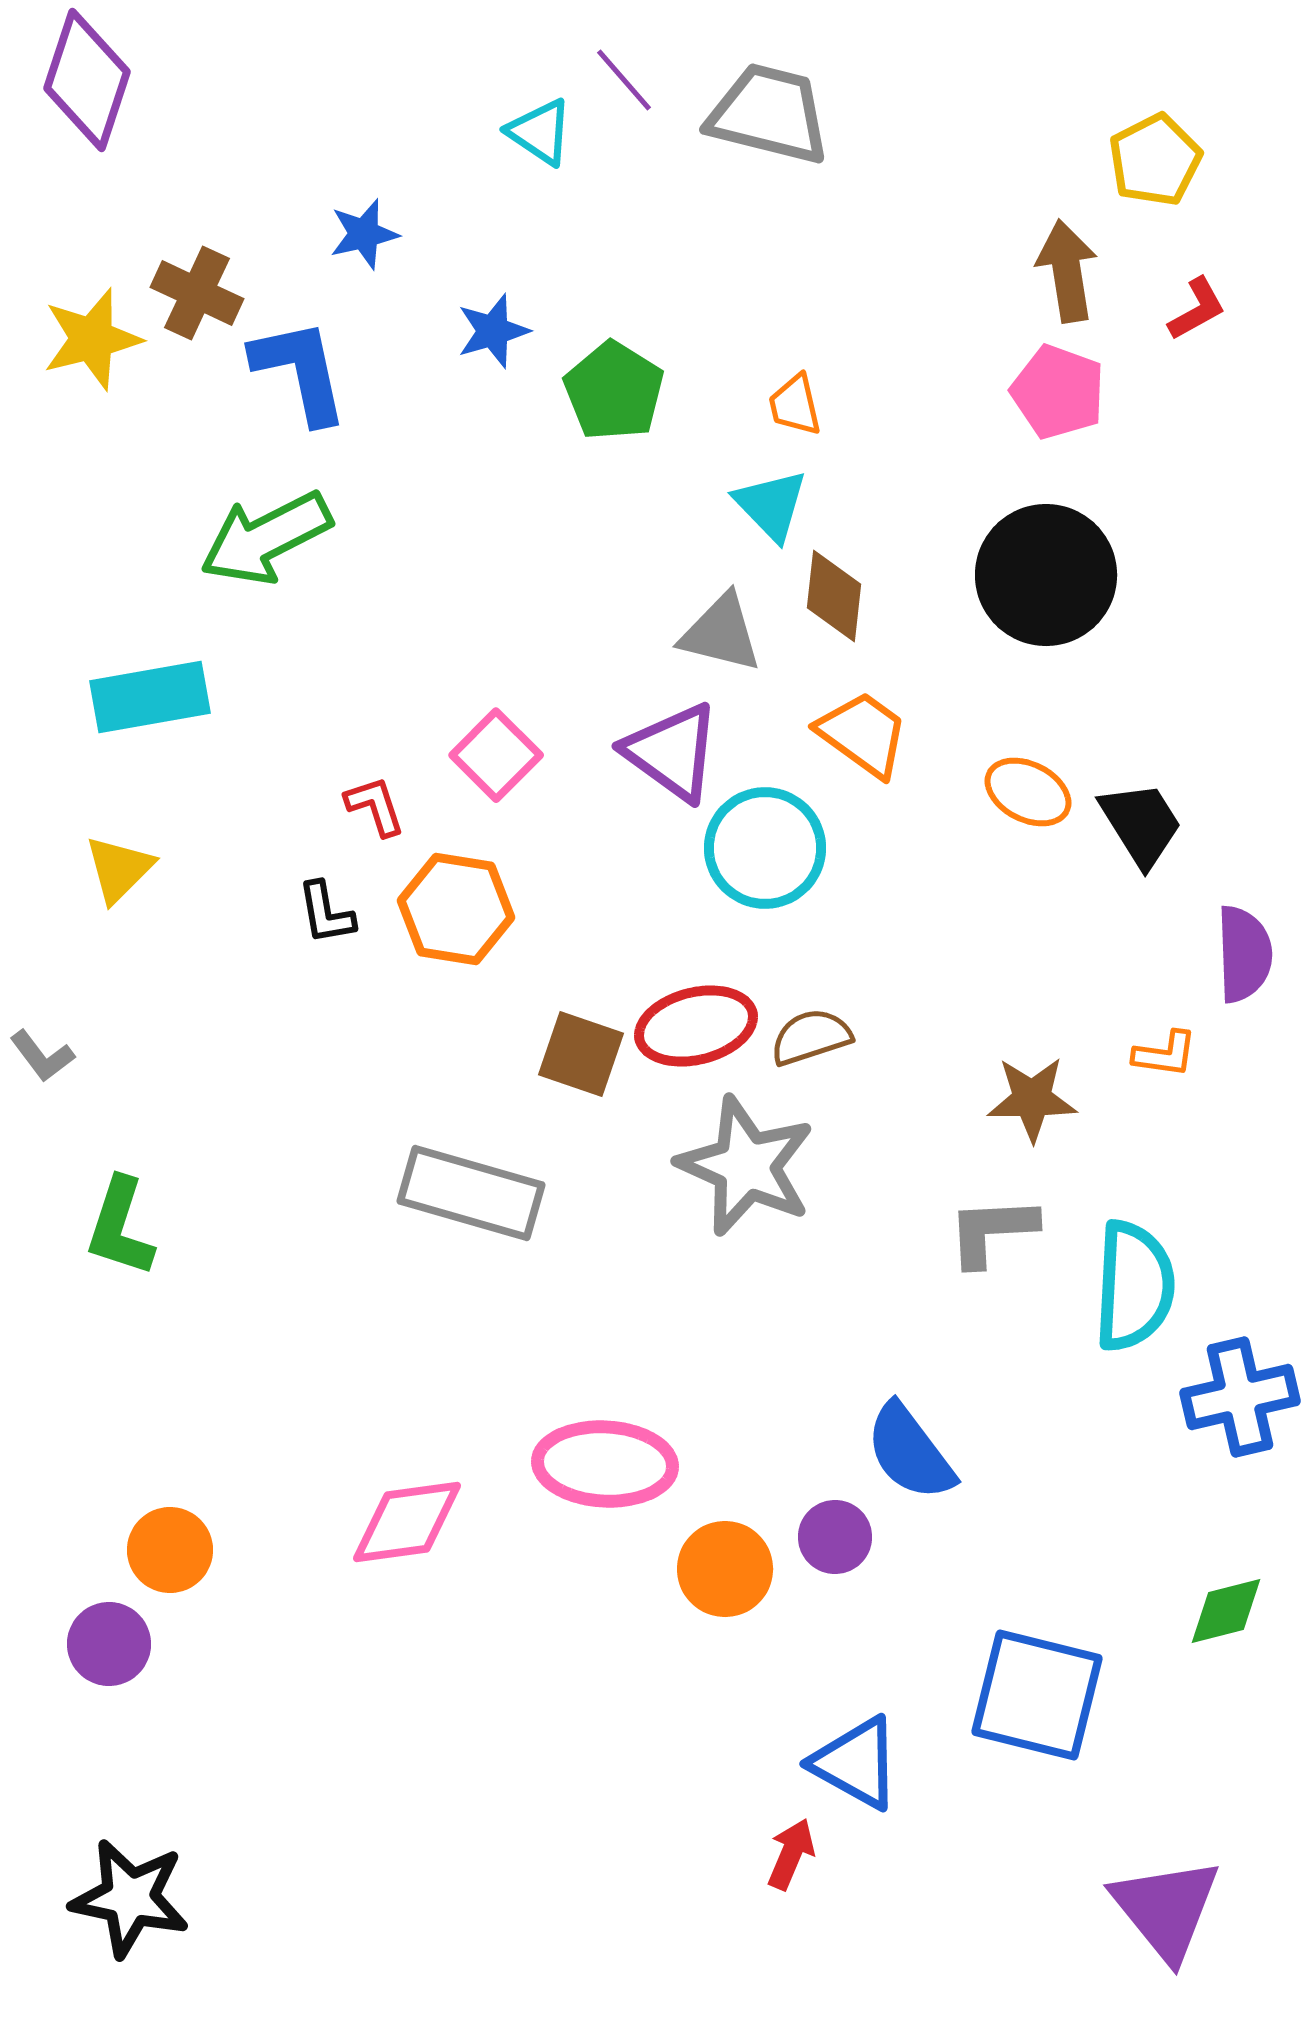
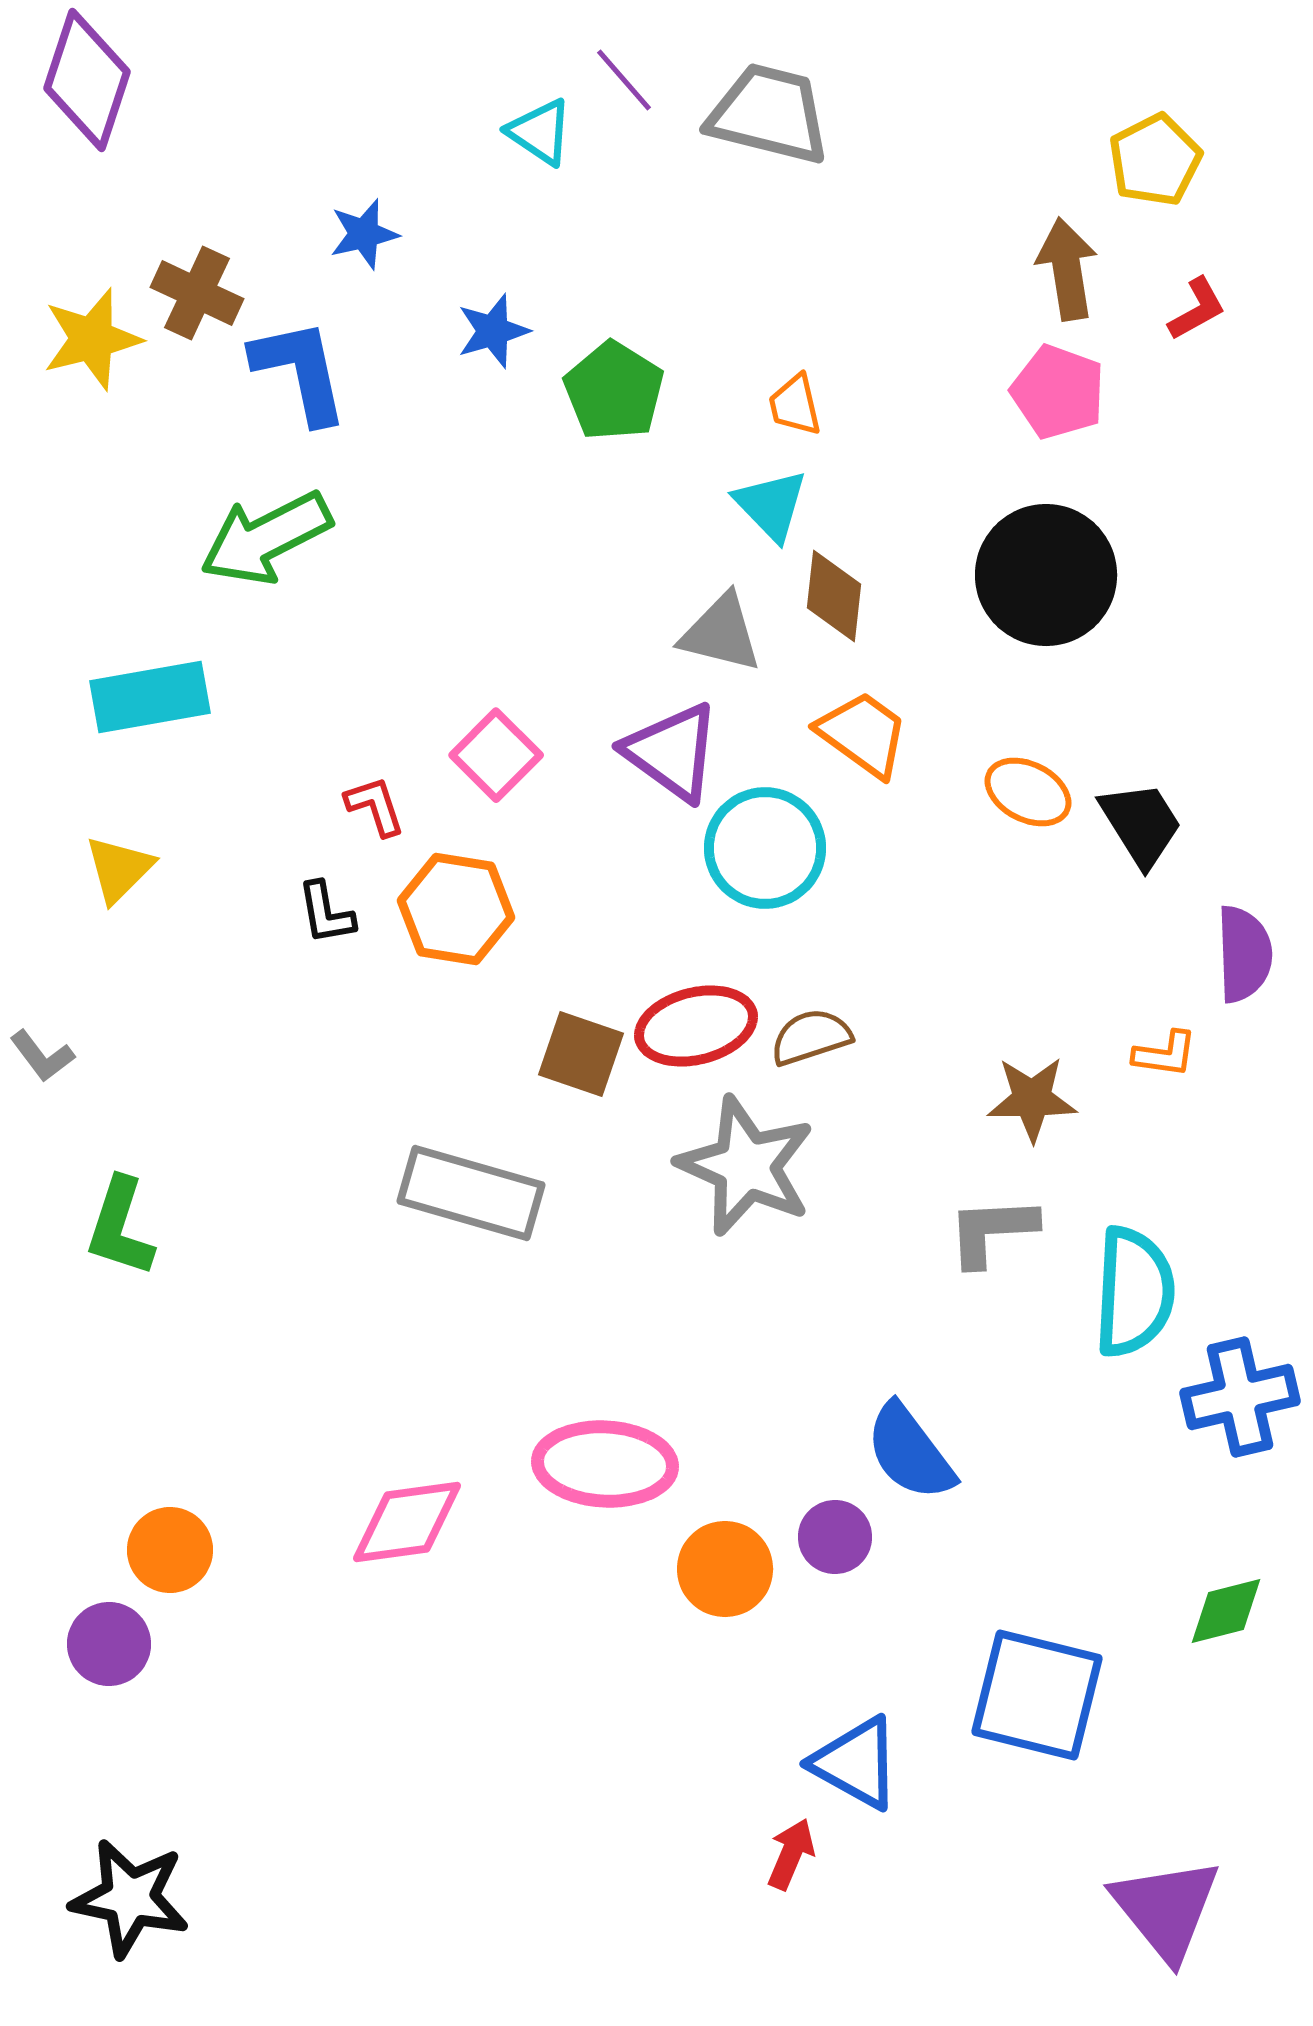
brown arrow at (1067, 271): moved 2 px up
cyan semicircle at (1134, 1286): moved 6 px down
